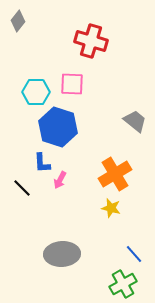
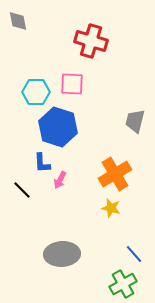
gray diamond: rotated 50 degrees counterclockwise
gray trapezoid: rotated 115 degrees counterclockwise
black line: moved 2 px down
